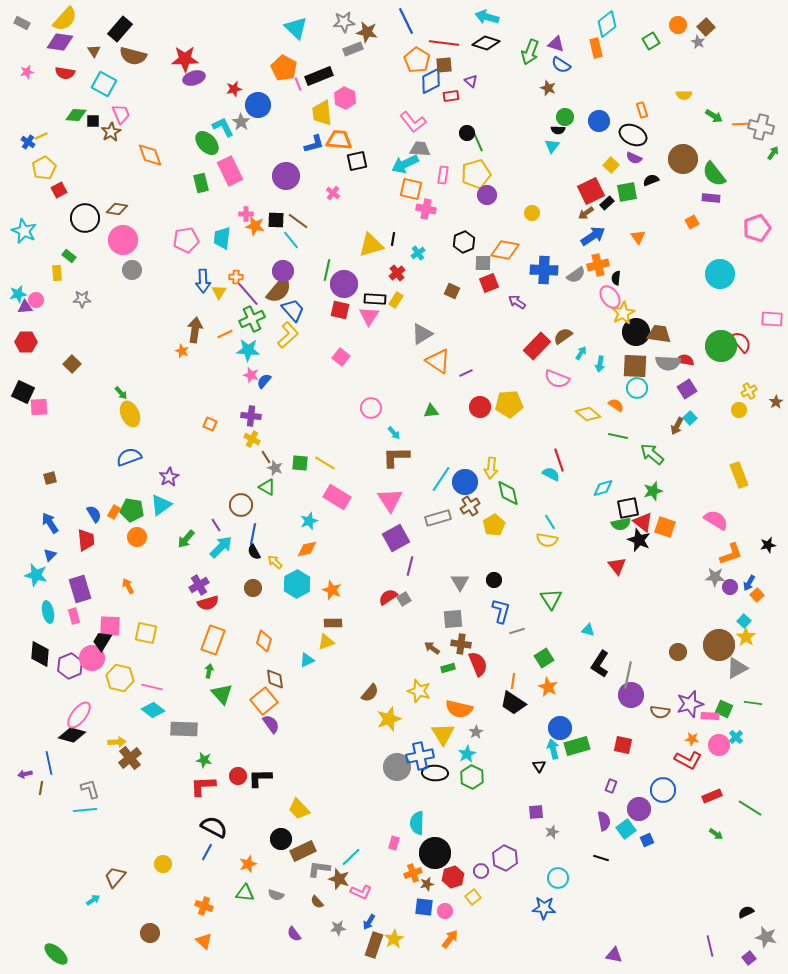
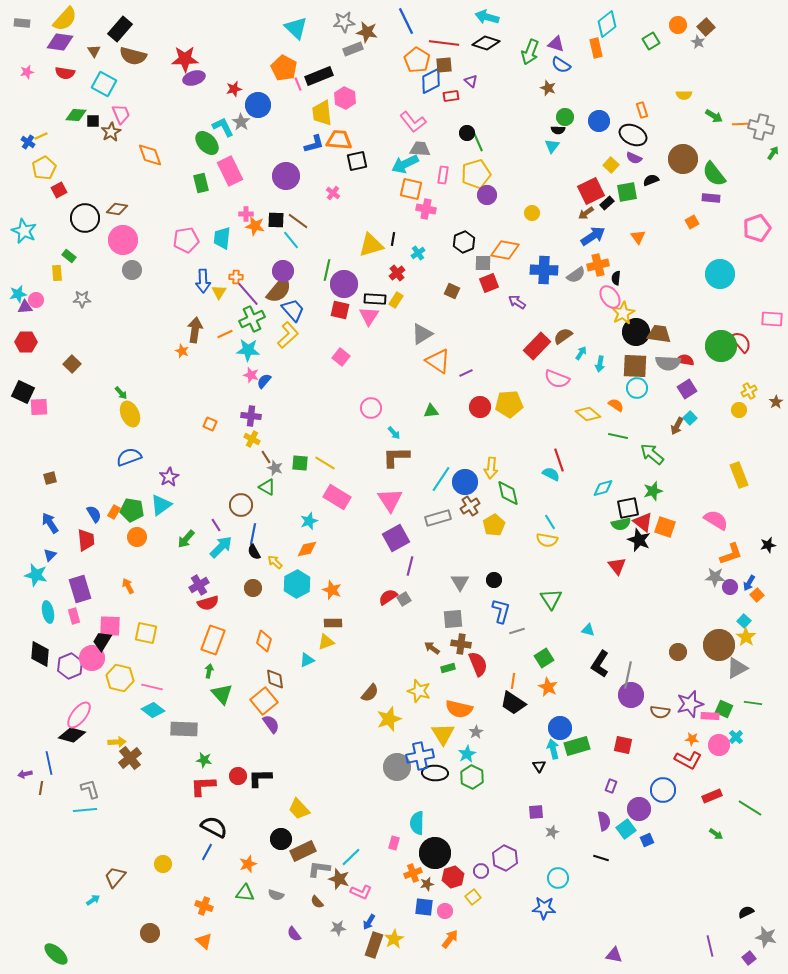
gray rectangle at (22, 23): rotated 21 degrees counterclockwise
